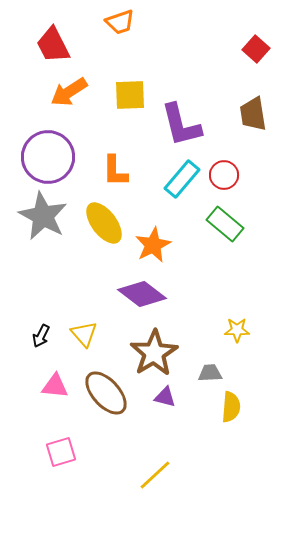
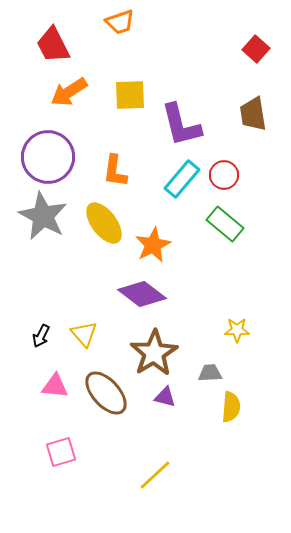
orange L-shape: rotated 8 degrees clockwise
